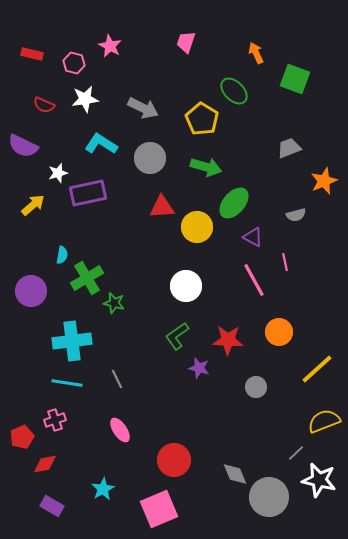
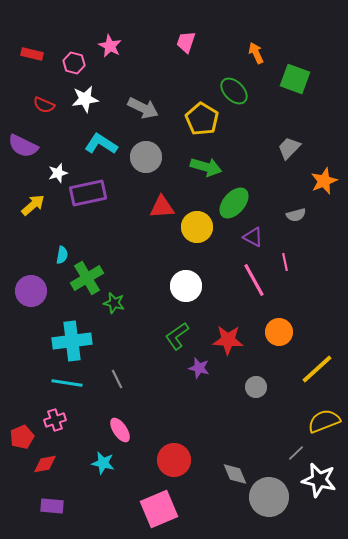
gray trapezoid at (289, 148): rotated 25 degrees counterclockwise
gray circle at (150, 158): moved 4 px left, 1 px up
cyan star at (103, 489): moved 26 px up; rotated 30 degrees counterclockwise
purple rectangle at (52, 506): rotated 25 degrees counterclockwise
